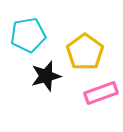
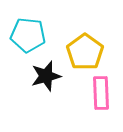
cyan pentagon: rotated 16 degrees clockwise
pink rectangle: rotated 72 degrees counterclockwise
